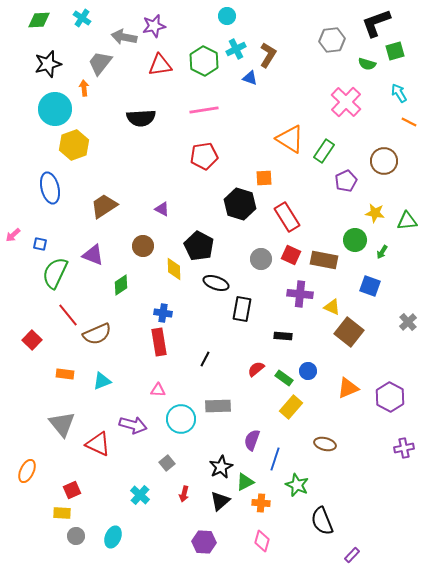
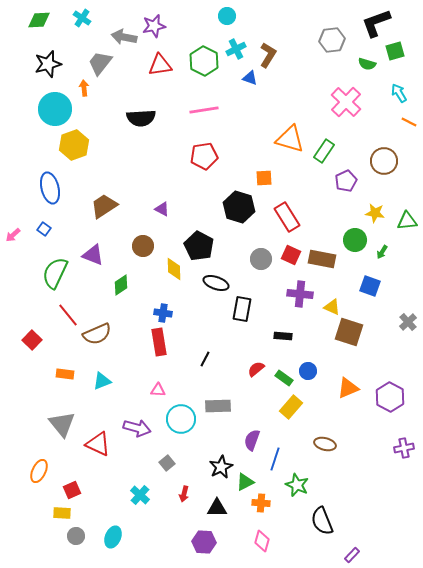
orange triangle at (290, 139): rotated 16 degrees counterclockwise
black hexagon at (240, 204): moved 1 px left, 3 px down
blue square at (40, 244): moved 4 px right, 15 px up; rotated 24 degrees clockwise
brown rectangle at (324, 260): moved 2 px left, 1 px up
brown square at (349, 332): rotated 20 degrees counterclockwise
purple arrow at (133, 425): moved 4 px right, 3 px down
orange ellipse at (27, 471): moved 12 px right
black triangle at (220, 501): moved 3 px left, 7 px down; rotated 40 degrees clockwise
